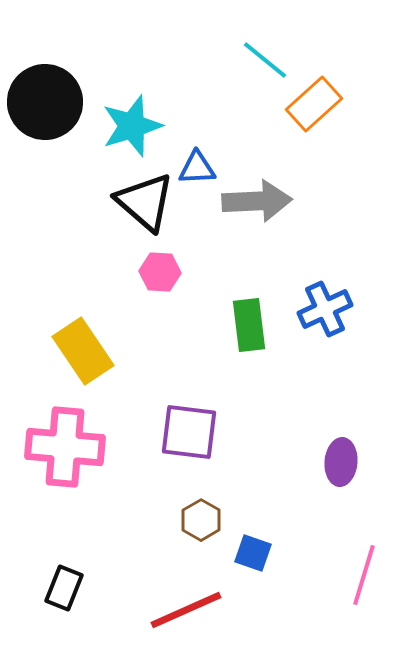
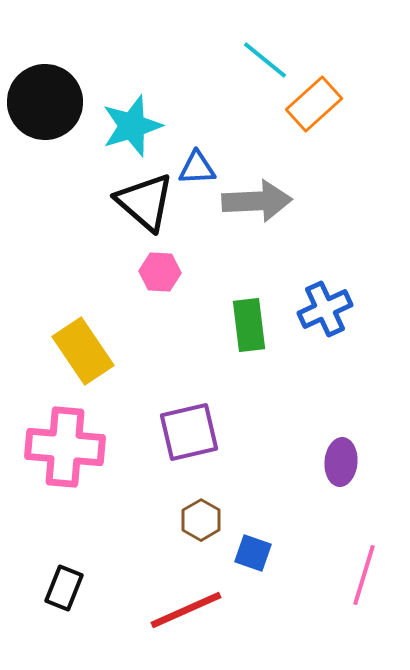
purple square: rotated 20 degrees counterclockwise
